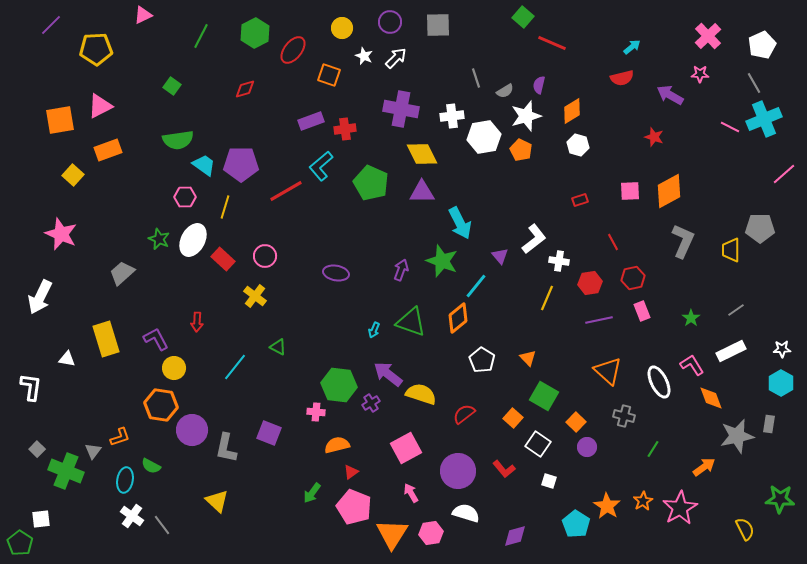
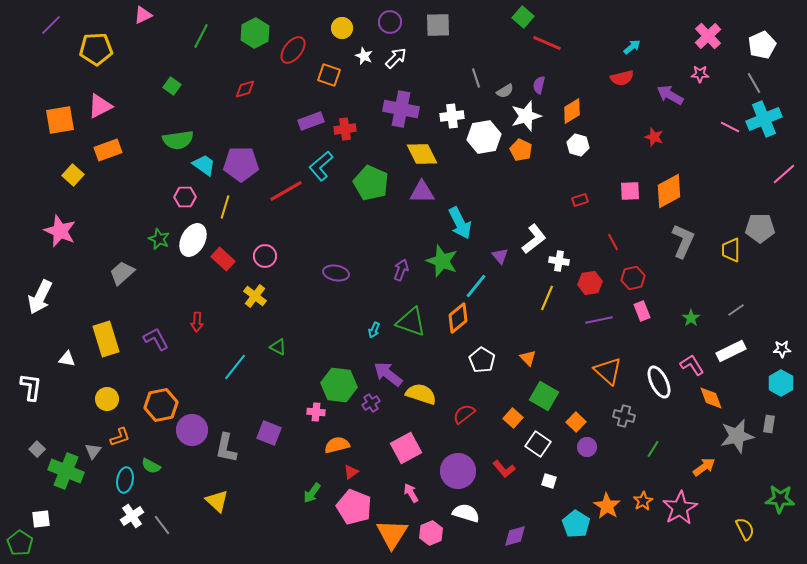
red line at (552, 43): moved 5 px left
pink star at (61, 234): moved 1 px left, 3 px up
yellow circle at (174, 368): moved 67 px left, 31 px down
orange hexagon at (161, 405): rotated 20 degrees counterclockwise
white cross at (132, 516): rotated 20 degrees clockwise
pink hexagon at (431, 533): rotated 15 degrees counterclockwise
